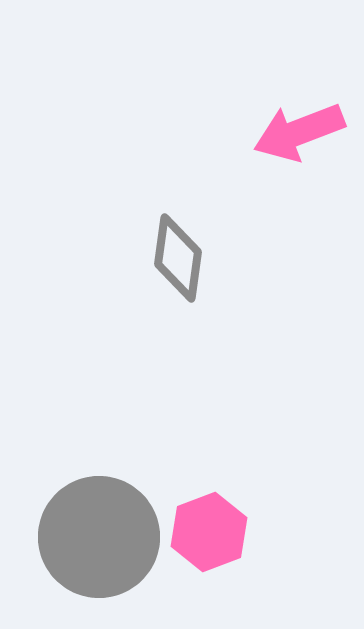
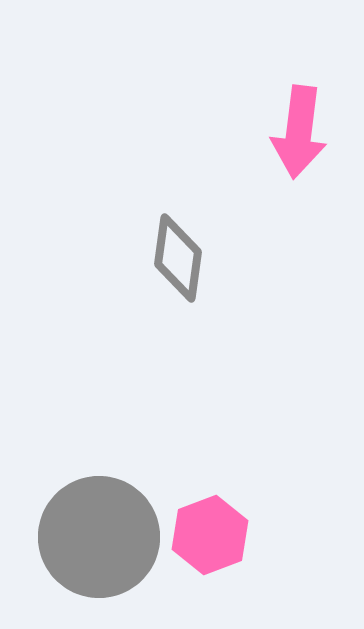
pink arrow: rotated 62 degrees counterclockwise
pink hexagon: moved 1 px right, 3 px down
